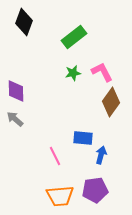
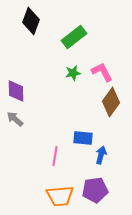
black diamond: moved 7 px right, 1 px up
pink line: rotated 36 degrees clockwise
